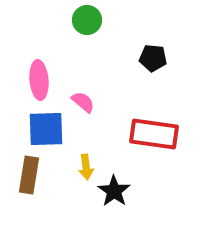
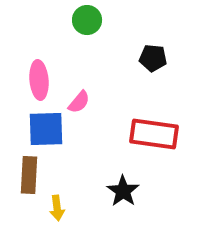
pink semicircle: moved 4 px left; rotated 90 degrees clockwise
yellow arrow: moved 29 px left, 41 px down
brown rectangle: rotated 6 degrees counterclockwise
black star: moved 9 px right
